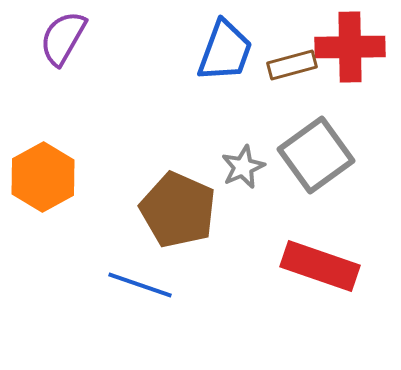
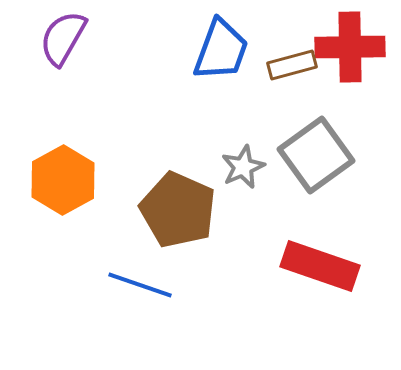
blue trapezoid: moved 4 px left, 1 px up
orange hexagon: moved 20 px right, 3 px down
